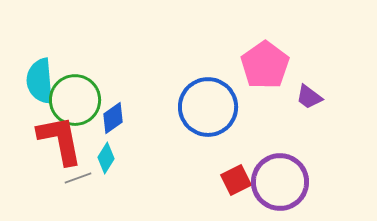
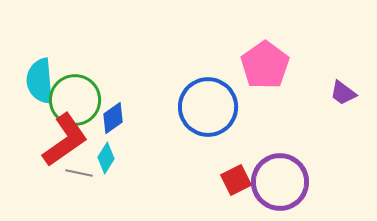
purple trapezoid: moved 34 px right, 4 px up
red L-shape: moved 5 px right; rotated 66 degrees clockwise
gray line: moved 1 px right, 5 px up; rotated 32 degrees clockwise
